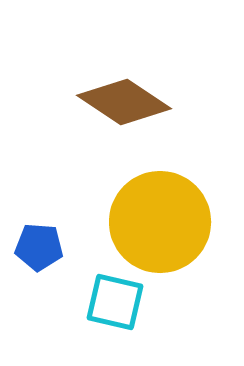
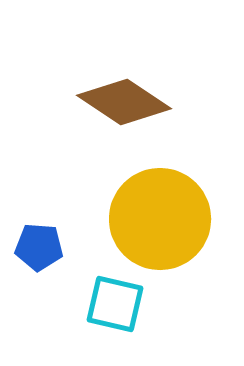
yellow circle: moved 3 px up
cyan square: moved 2 px down
